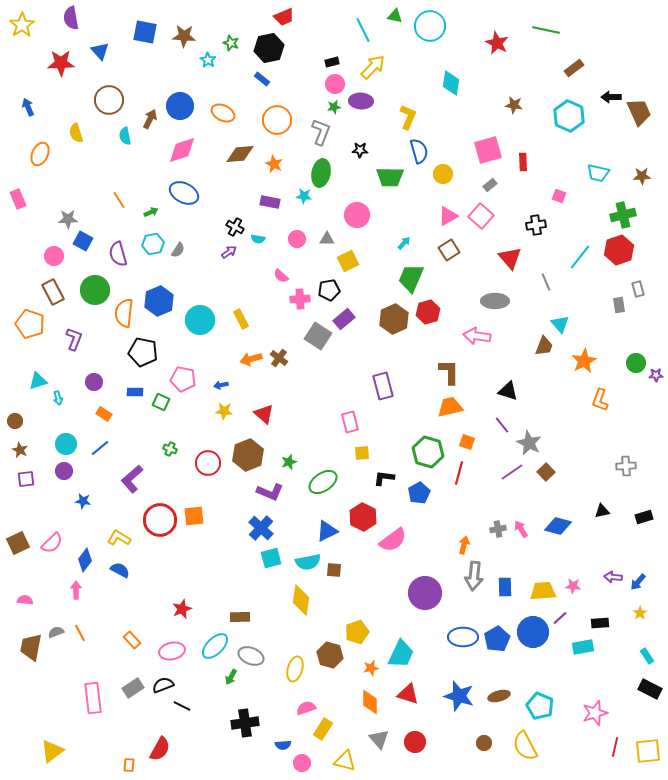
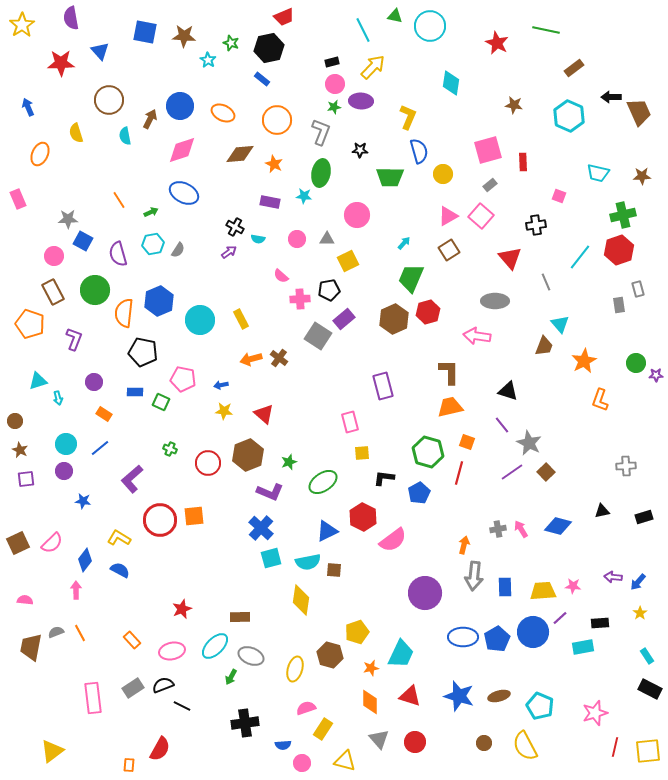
red triangle at (408, 694): moved 2 px right, 2 px down
